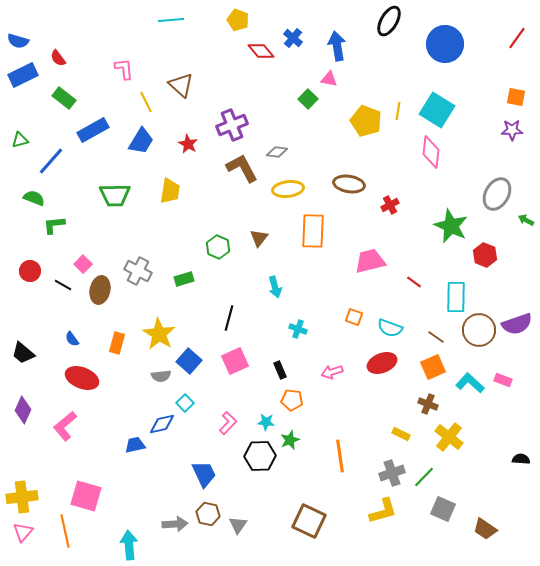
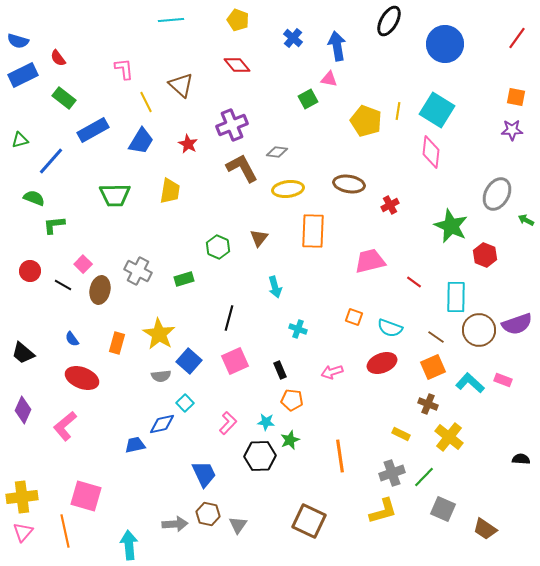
red diamond at (261, 51): moved 24 px left, 14 px down
green square at (308, 99): rotated 18 degrees clockwise
